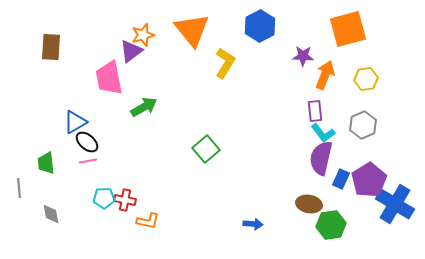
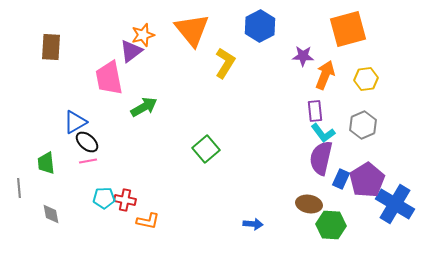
purple pentagon: moved 2 px left
green hexagon: rotated 12 degrees clockwise
